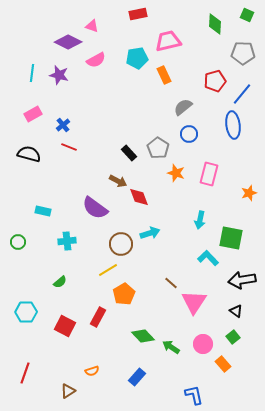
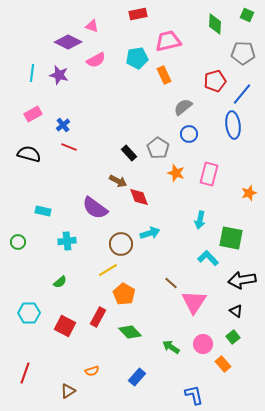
orange pentagon at (124, 294): rotated 10 degrees counterclockwise
cyan hexagon at (26, 312): moved 3 px right, 1 px down
green diamond at (143, 336): moved 13 px left, 4 px up
